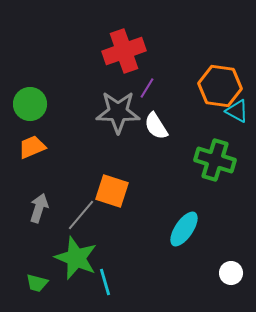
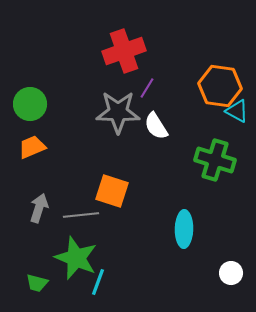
gray line: rotated 44 degrees clockwise
cyan ellipse: rotated 33 degrees counterclockwise
cyan line: moved 7 px left; rotated 36 degrees clockwise
